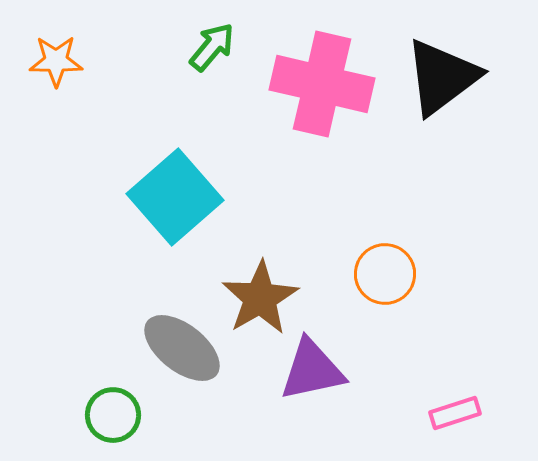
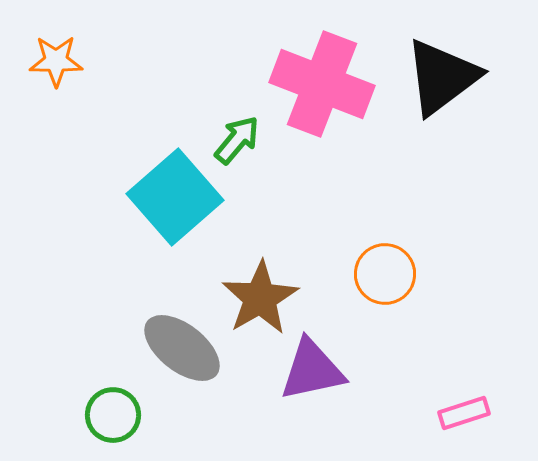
green arrow: moved 25 px right, 93 px down
pink cross: rotated 8 degrees clockwise
pink rectangle: moved 9 px right
